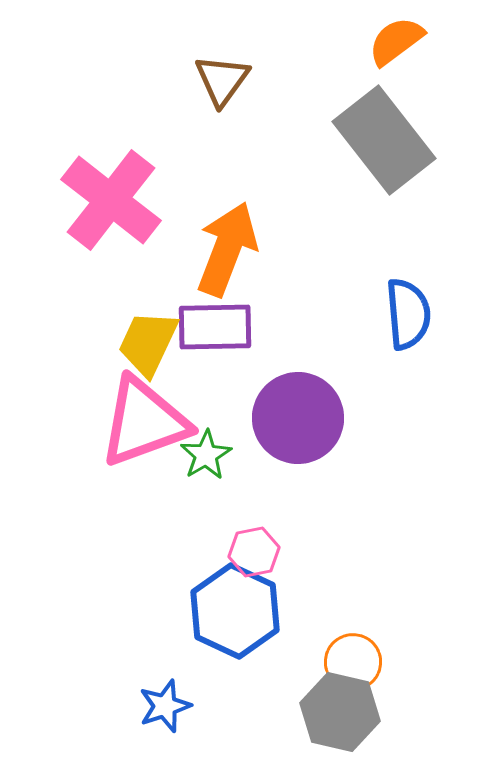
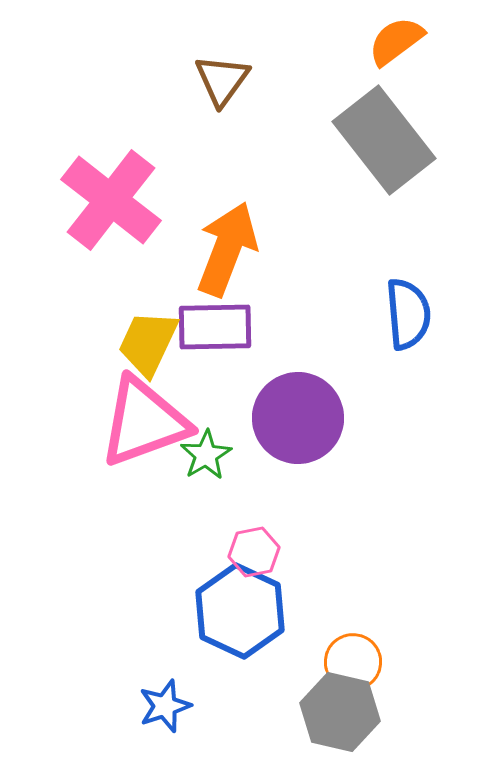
blue hexagon: moved 5 px right
